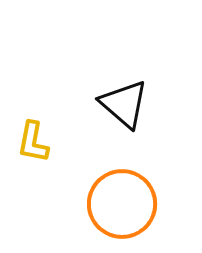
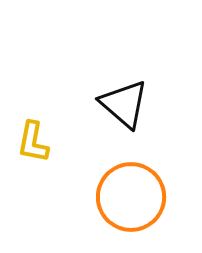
orange circle: moved 9 px right, 7 px up
